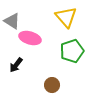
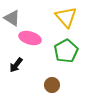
gray triangle: moved 3 px up
green pentagon: moved 6 px left; rotated 10 degrees counterclockwise
